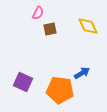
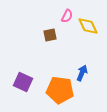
pink semicircle: moved 29 px right, 3 px down
brown square: moved 6 px down
blue arrow: rotated 35 degrees counterclockwise
